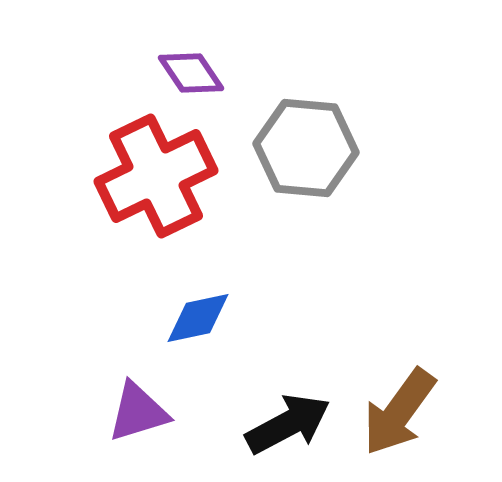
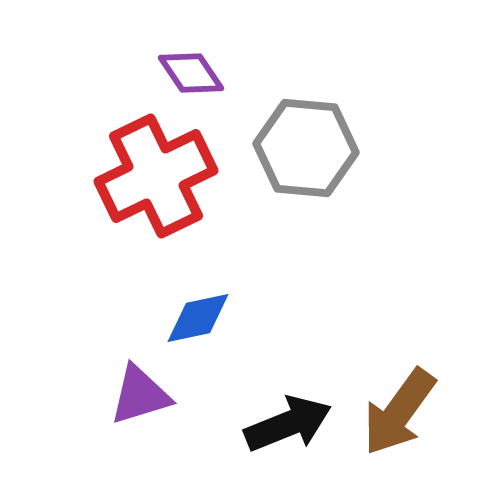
purple triangle: moved 2 px right, 17 px up
black arrow: rotated 6 degrees clockwise
